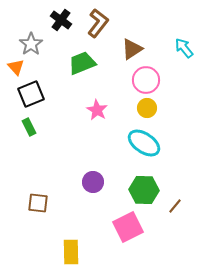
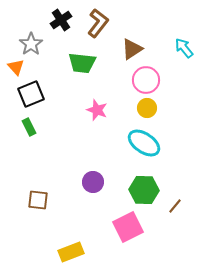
black cross: rotated 20 degrees clockwise
green trapezoid: rotated 152 degrees counterclockwise
pink star: rotated 10 degrees counterclockwise
brown square: moved 3 px up
yellow rectangle: rotated 70 degrees clockwise
